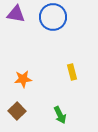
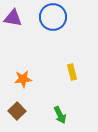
purple triangle: moved 3 px left, 4 px down
